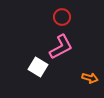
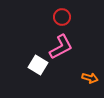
white square: moved 2 px up
